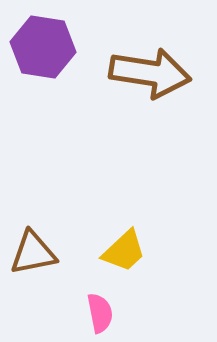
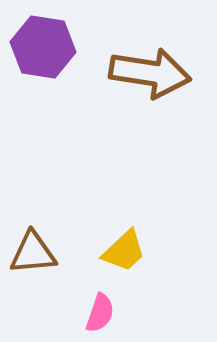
brown triangle: rotated 6 degrees clockwise
pink semicircle: rotated 30 degrees clockwise
